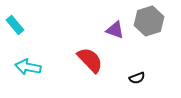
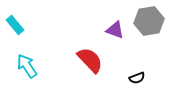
gray hexagon: rotated 8 degrees clockwise
cyan arrow: moved 1 px left, 1 px up; rotated 45 degrees clockwise
